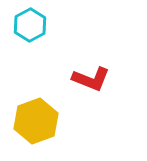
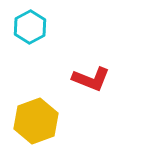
cyan hexagon: moved 2 px down
